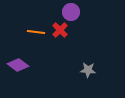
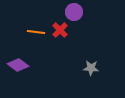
purple circle: moved 3 px right
gray star: moved 3 px right, 2 px up
